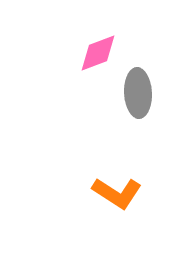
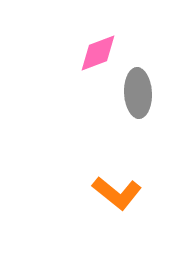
orange L-shape: rotated 6 degrees clockwise
